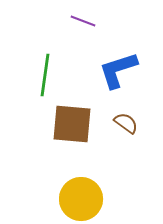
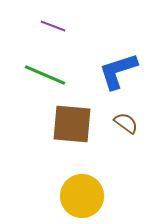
purple line: moved 30 px left, 5 px down
blue L-shape: moved 1 px down
green line: rotated 75 degrees counterclockwise
yellow circle: moved 1 px right, 3 px up
